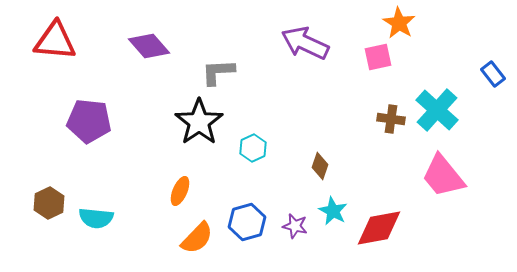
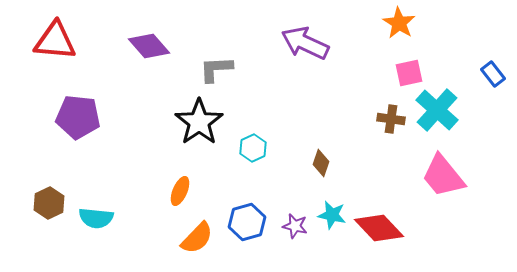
pink square: moved 31 px right, 16 px down
gray L-shape: moved 2 px left, 3 px up
purple pentagon: moved 11 px left, 4 px up
brown diamond: moved 1 px right, 3 px up
cyan star: moved 1 px left, 4 px down; rotated 16 degrees counterclockwise
red diamond: rotated 57 degrees clockwise
